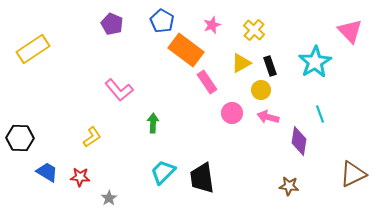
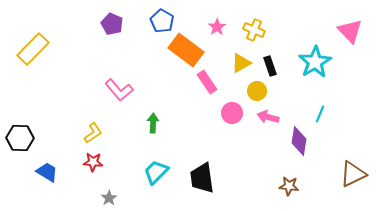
pink star: moved 5 px right, 2 px down; rotated 12 degrees counterclockwise
yellow cross: rotated 20 degrees counterclockwise
yellow rectangle: rotated 12 degrees counterclockwise
yellow circle: moved 4 px left, 1 px down
cyan line: rotated 42 degrees clockwise
yellow L-shape: moved 1 px right, 4 px up
cyan trapezoid: moved 7 px left
red star: moved 13 px right, 15 px up
